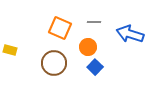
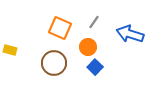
gray line: rotated 56 degrees counterclockwise
